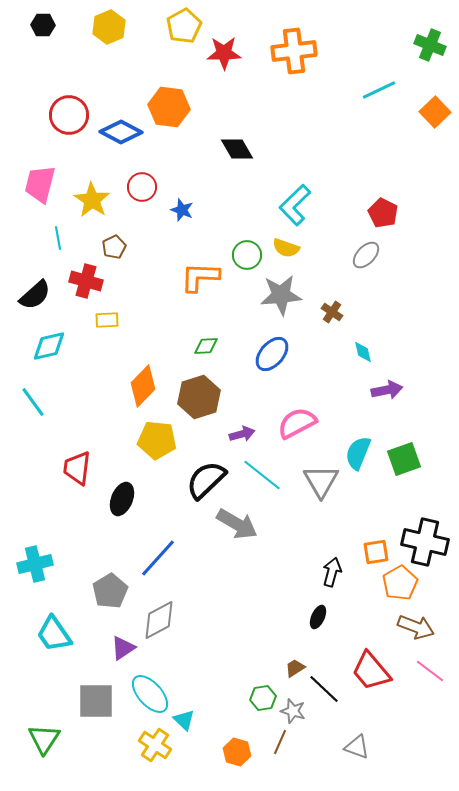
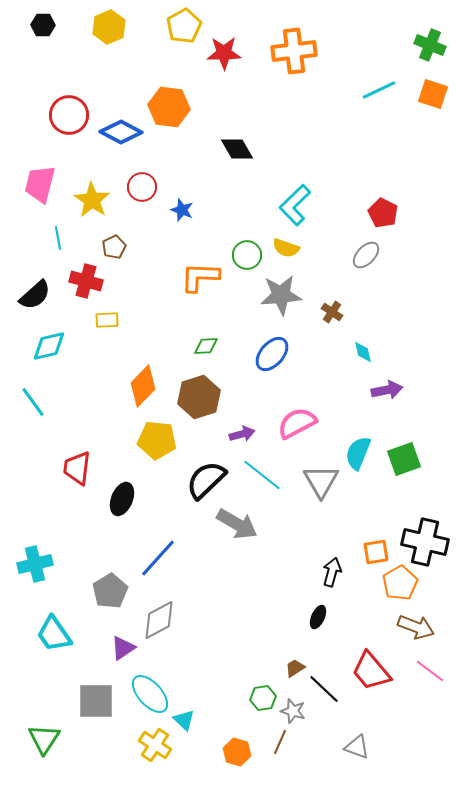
orange square at (435, 112): moved 2 px left, 18 px up; rotated 28 degrees counterclockwise
